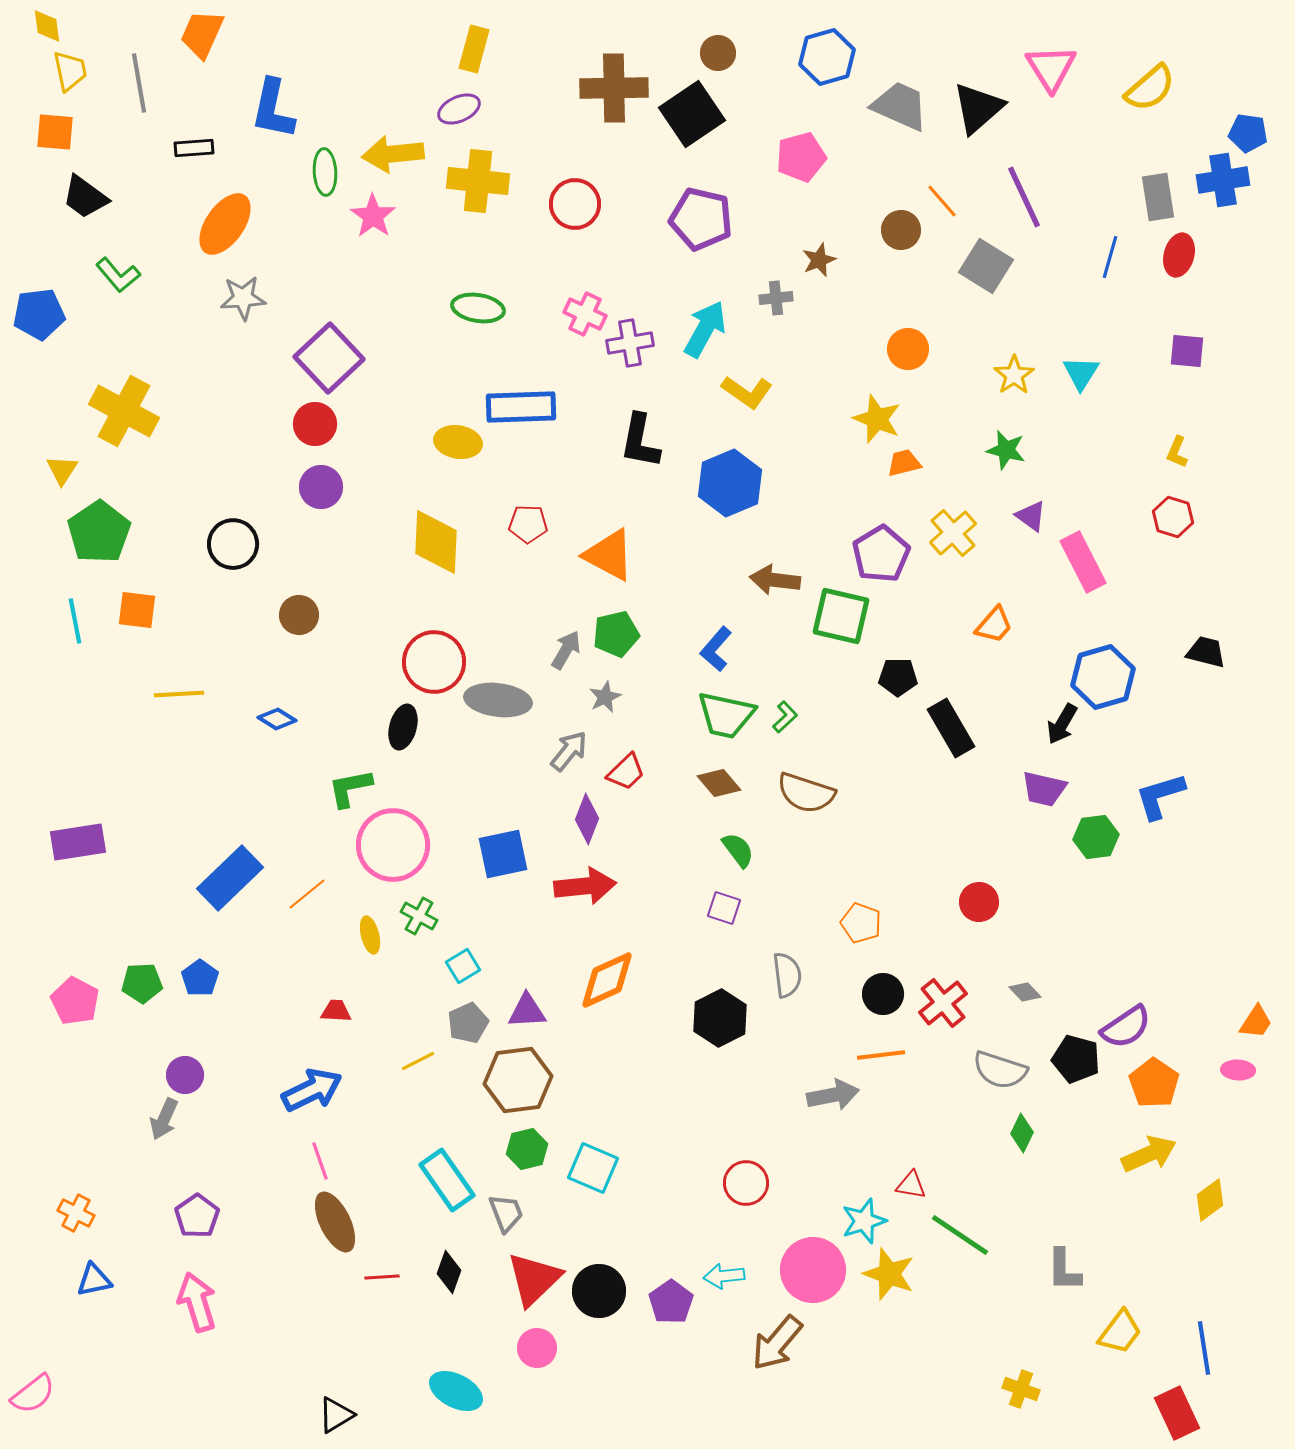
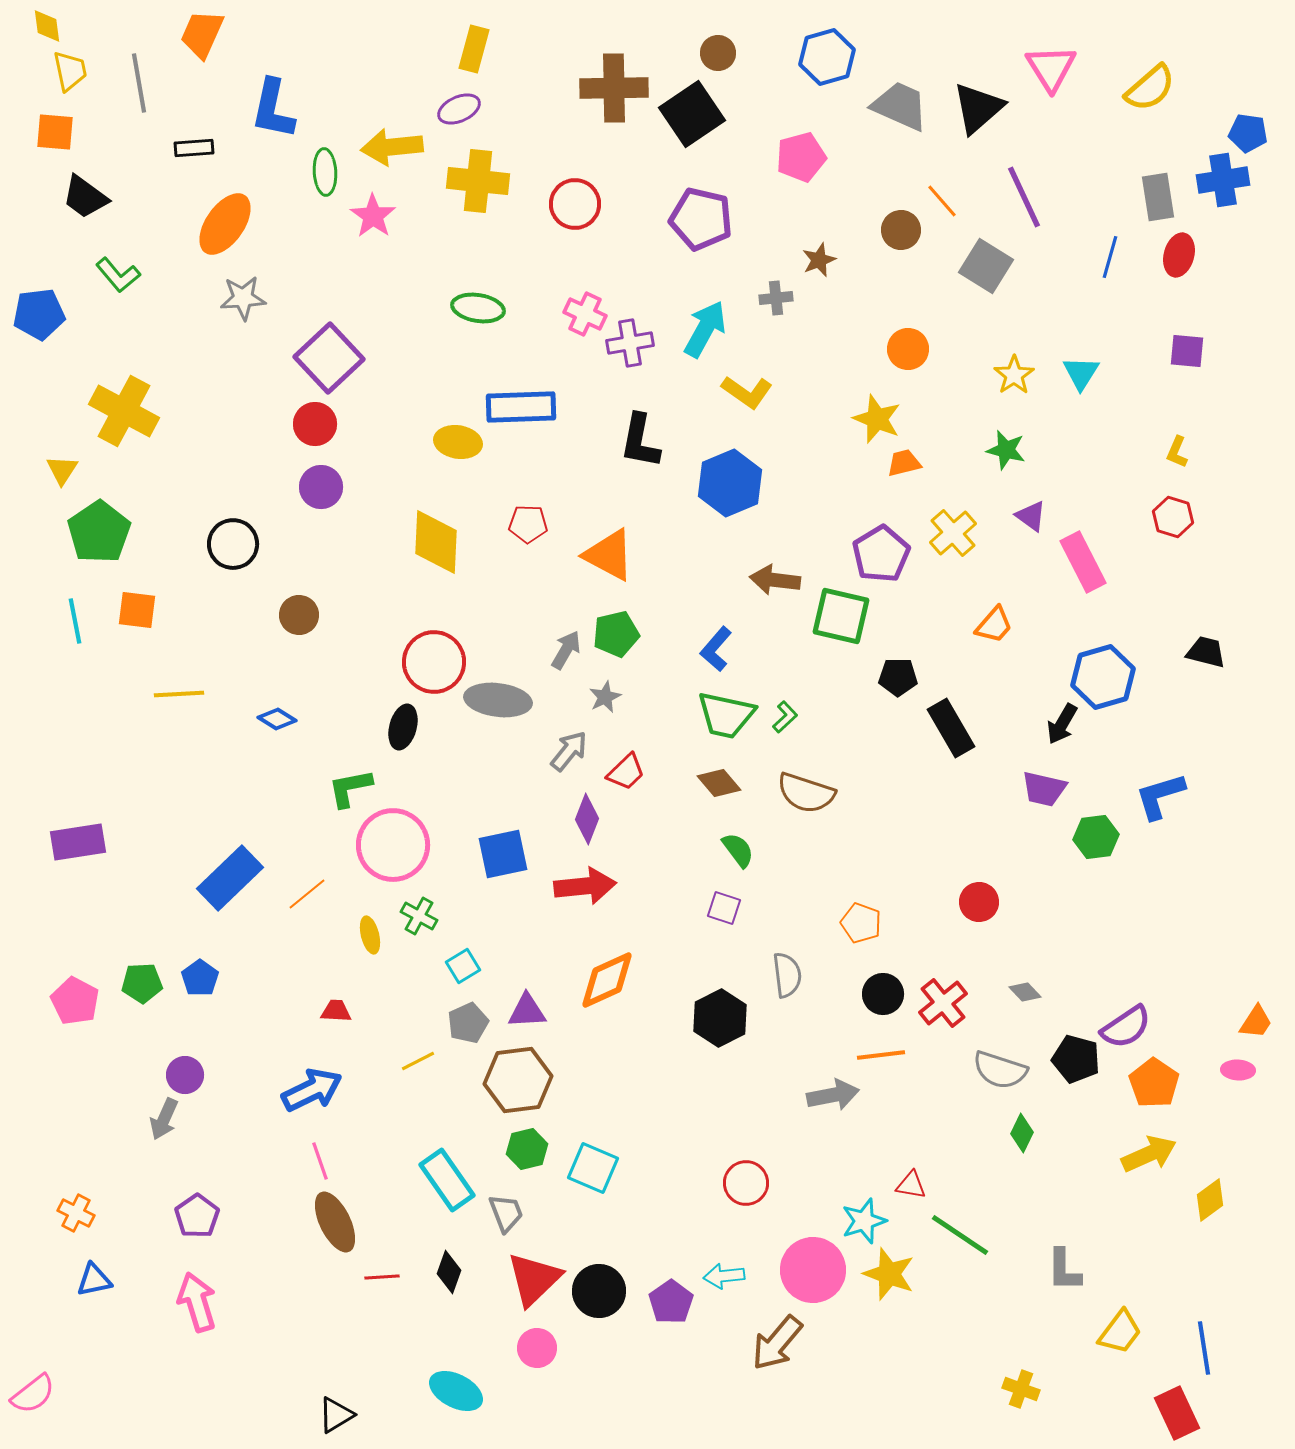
yellow arrow at (393, 154): moved 1 px left, 7 px up
